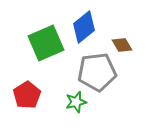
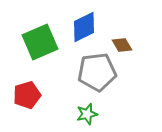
blue diamond: rotated 12 degrees clockwise
green square: moved 6 px left, 1 px up
red pentagon: rotated 16 degrees clockwise
green star: moved 11 px right, 12 px down
